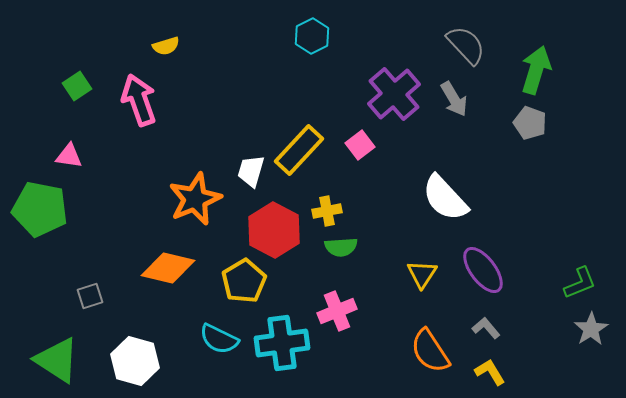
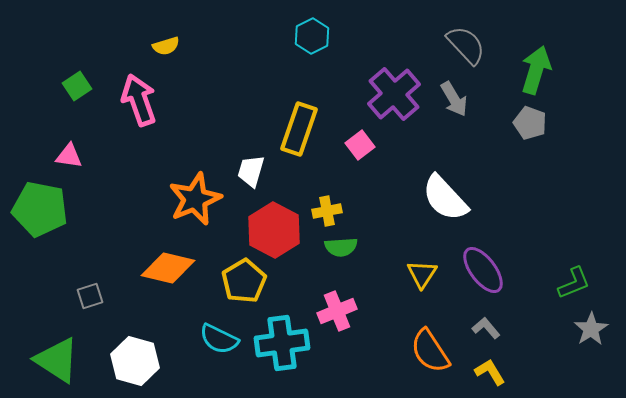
yellow rectangle: moved 21 px up; rotated 24 degrees counterclockwise
green L-shape: moved 6 px left
